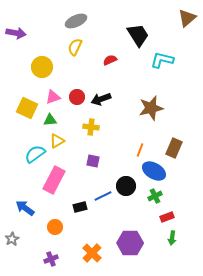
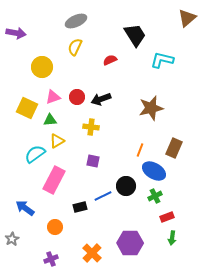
black trapezoid: moved 3 px left
